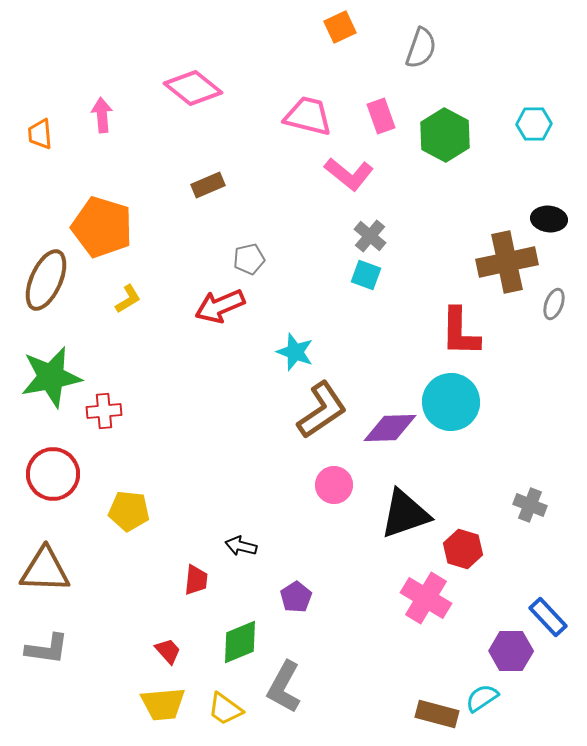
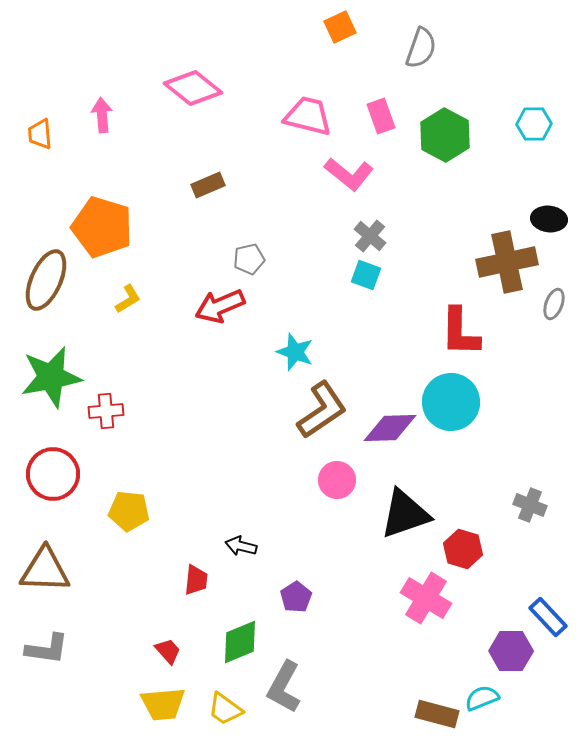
red cross at (104, 411): moved 2 px right
pink circle at (334, 485): moved 3 px right, 5 px up
cyan semicircle at (482, 698): rotated 12 degrees clockwise
